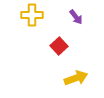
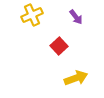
yellow cross: rotated 25 degrees counterclockwise
